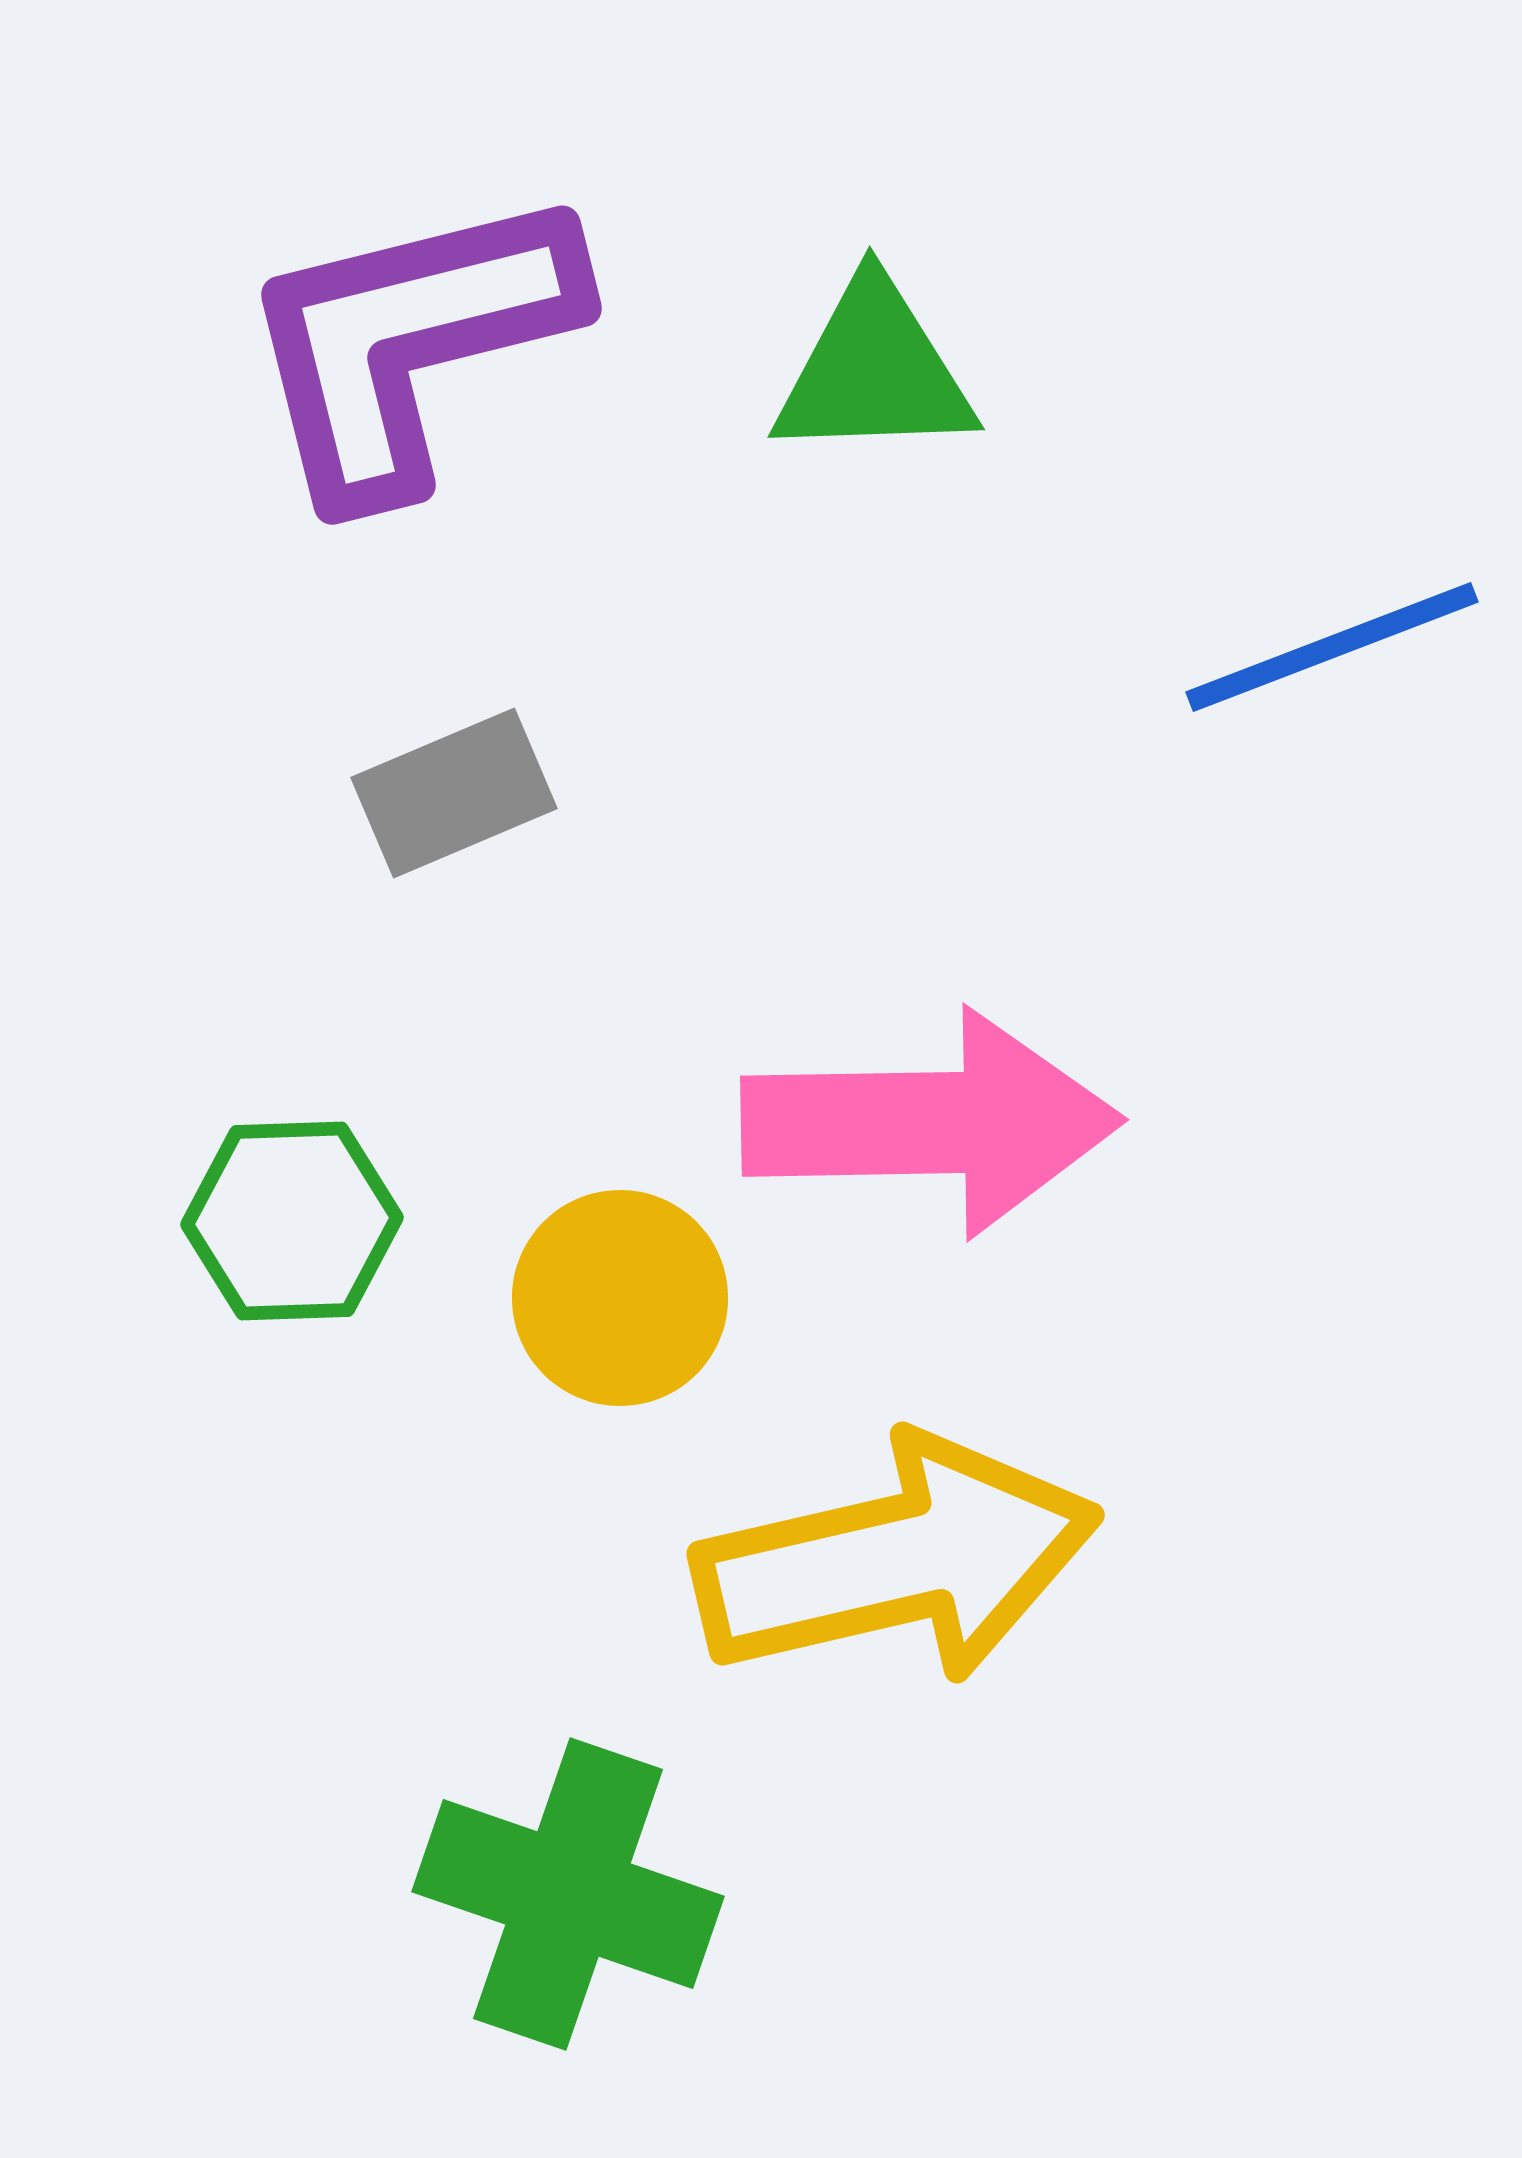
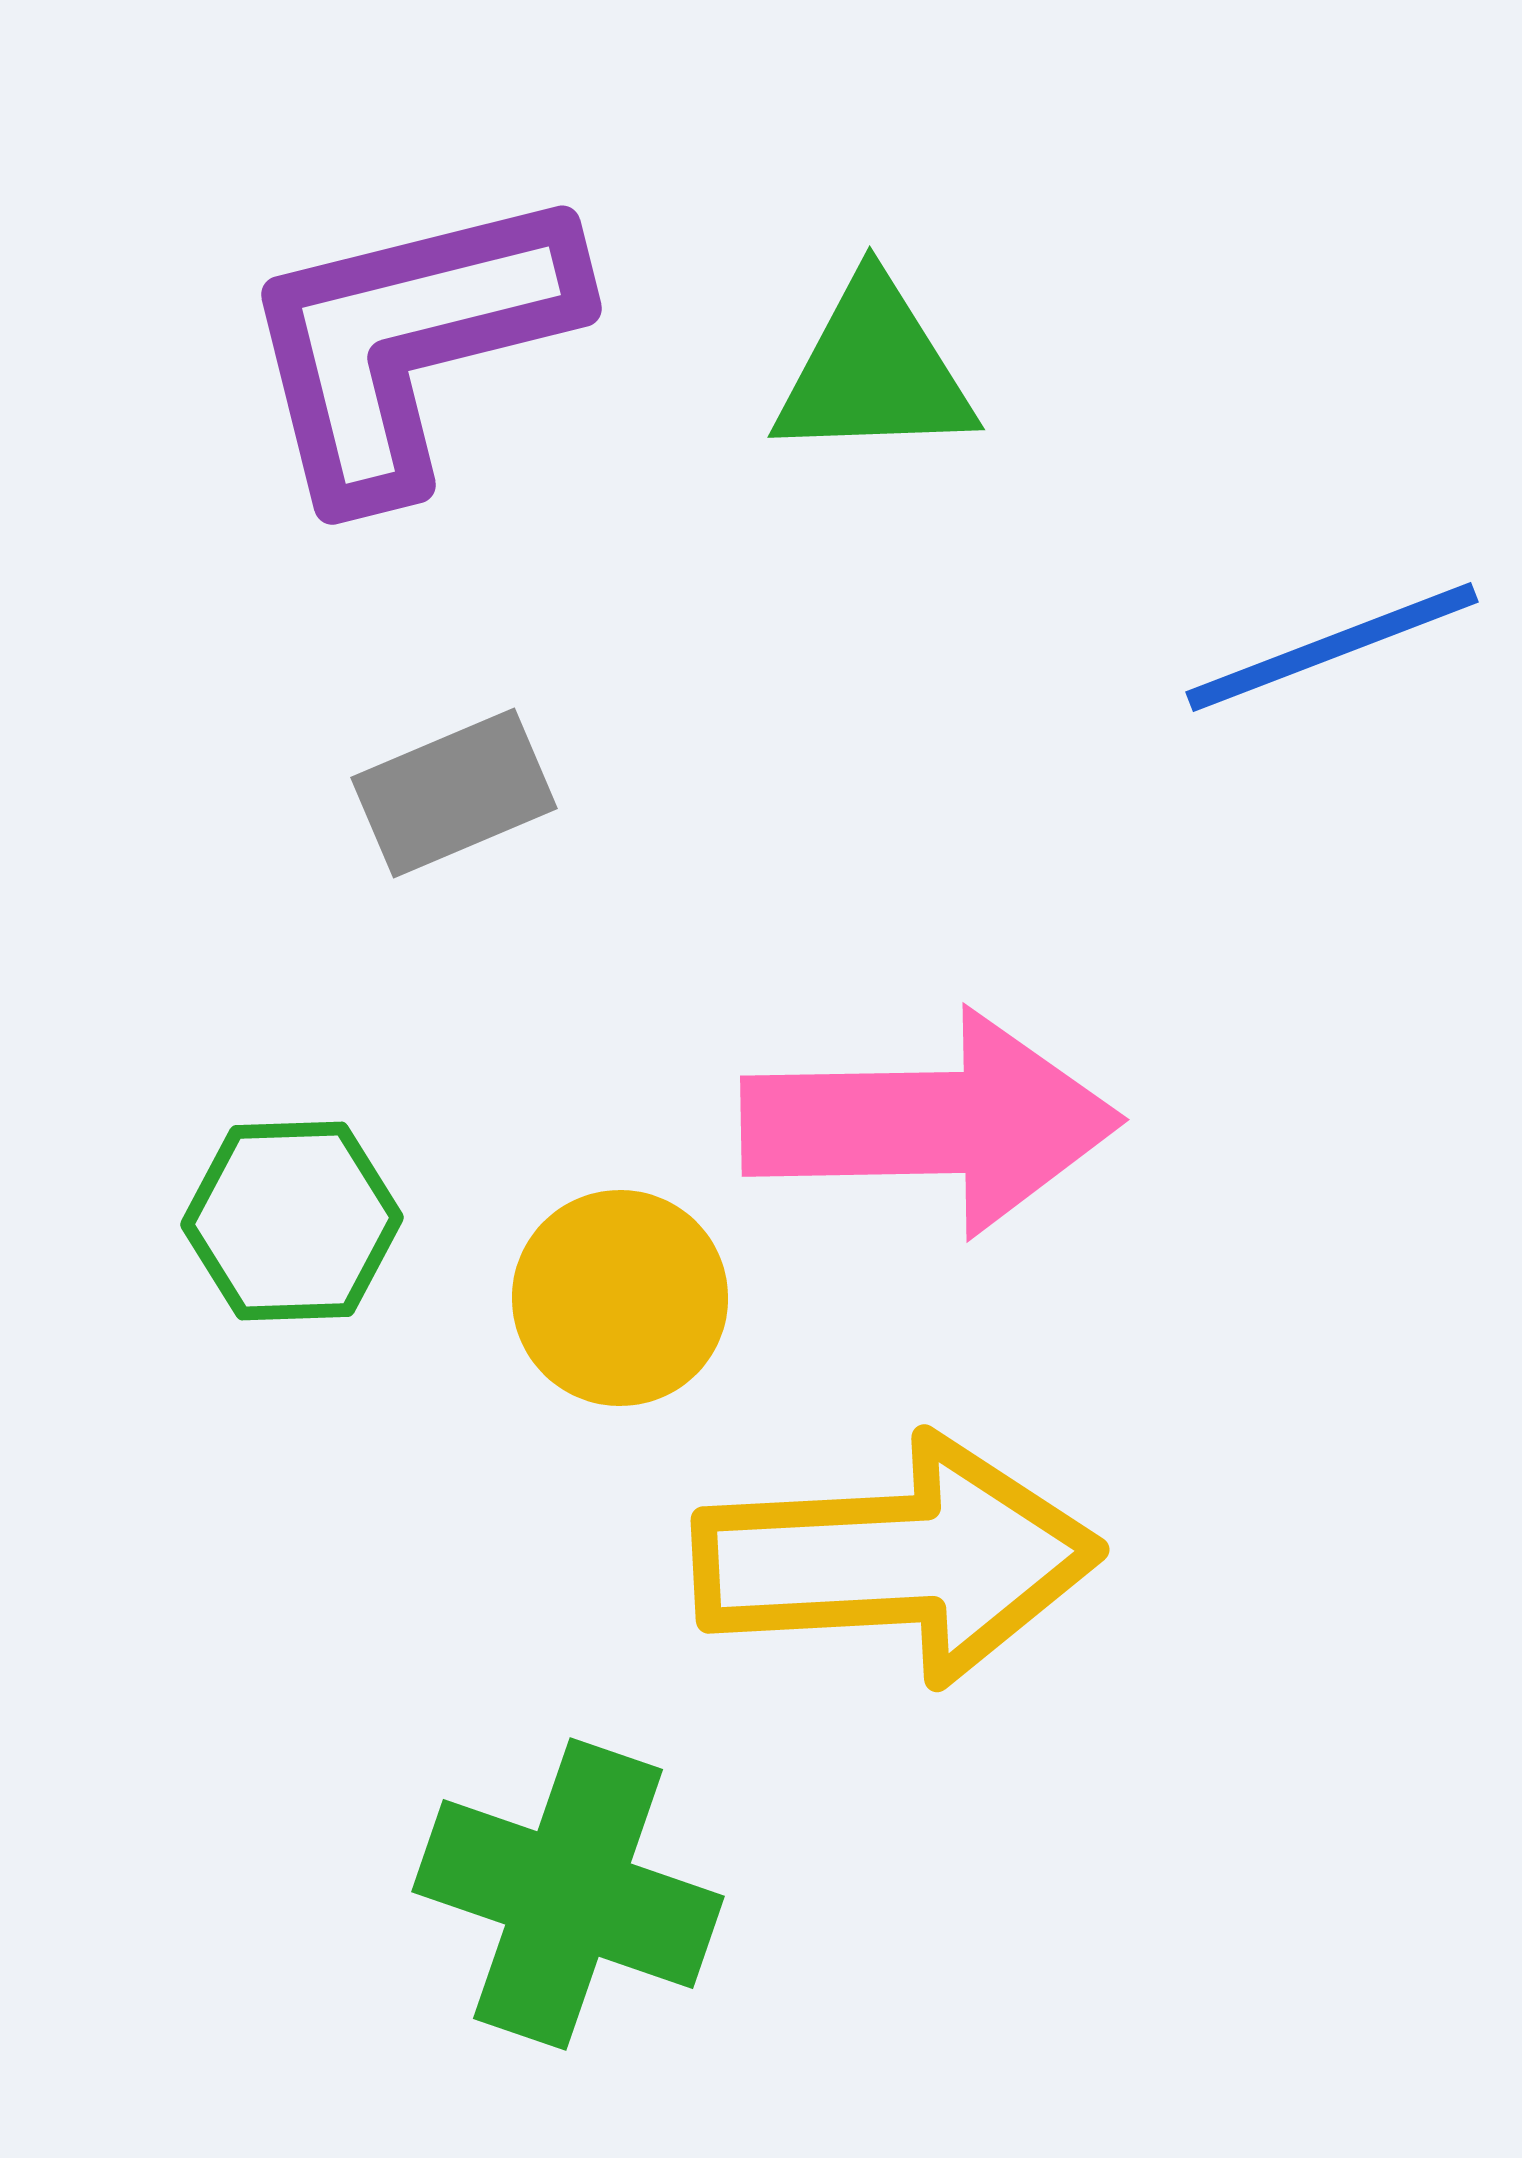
yellow arrow: rotated 10 degrees clockwise
